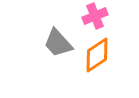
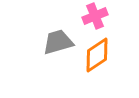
gray trapezoid: moved 1 px up; rotated 116 degrees clockwise
